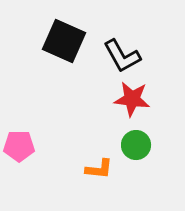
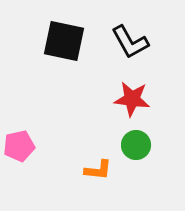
black square: rotated 12 degrees counterclockwise
black L-shape: moved 8 px right, 14 px up
pink pentagon: rotated 12 degrees counterclockwise
orange L-shape: moved 1 px left, 1 px down
